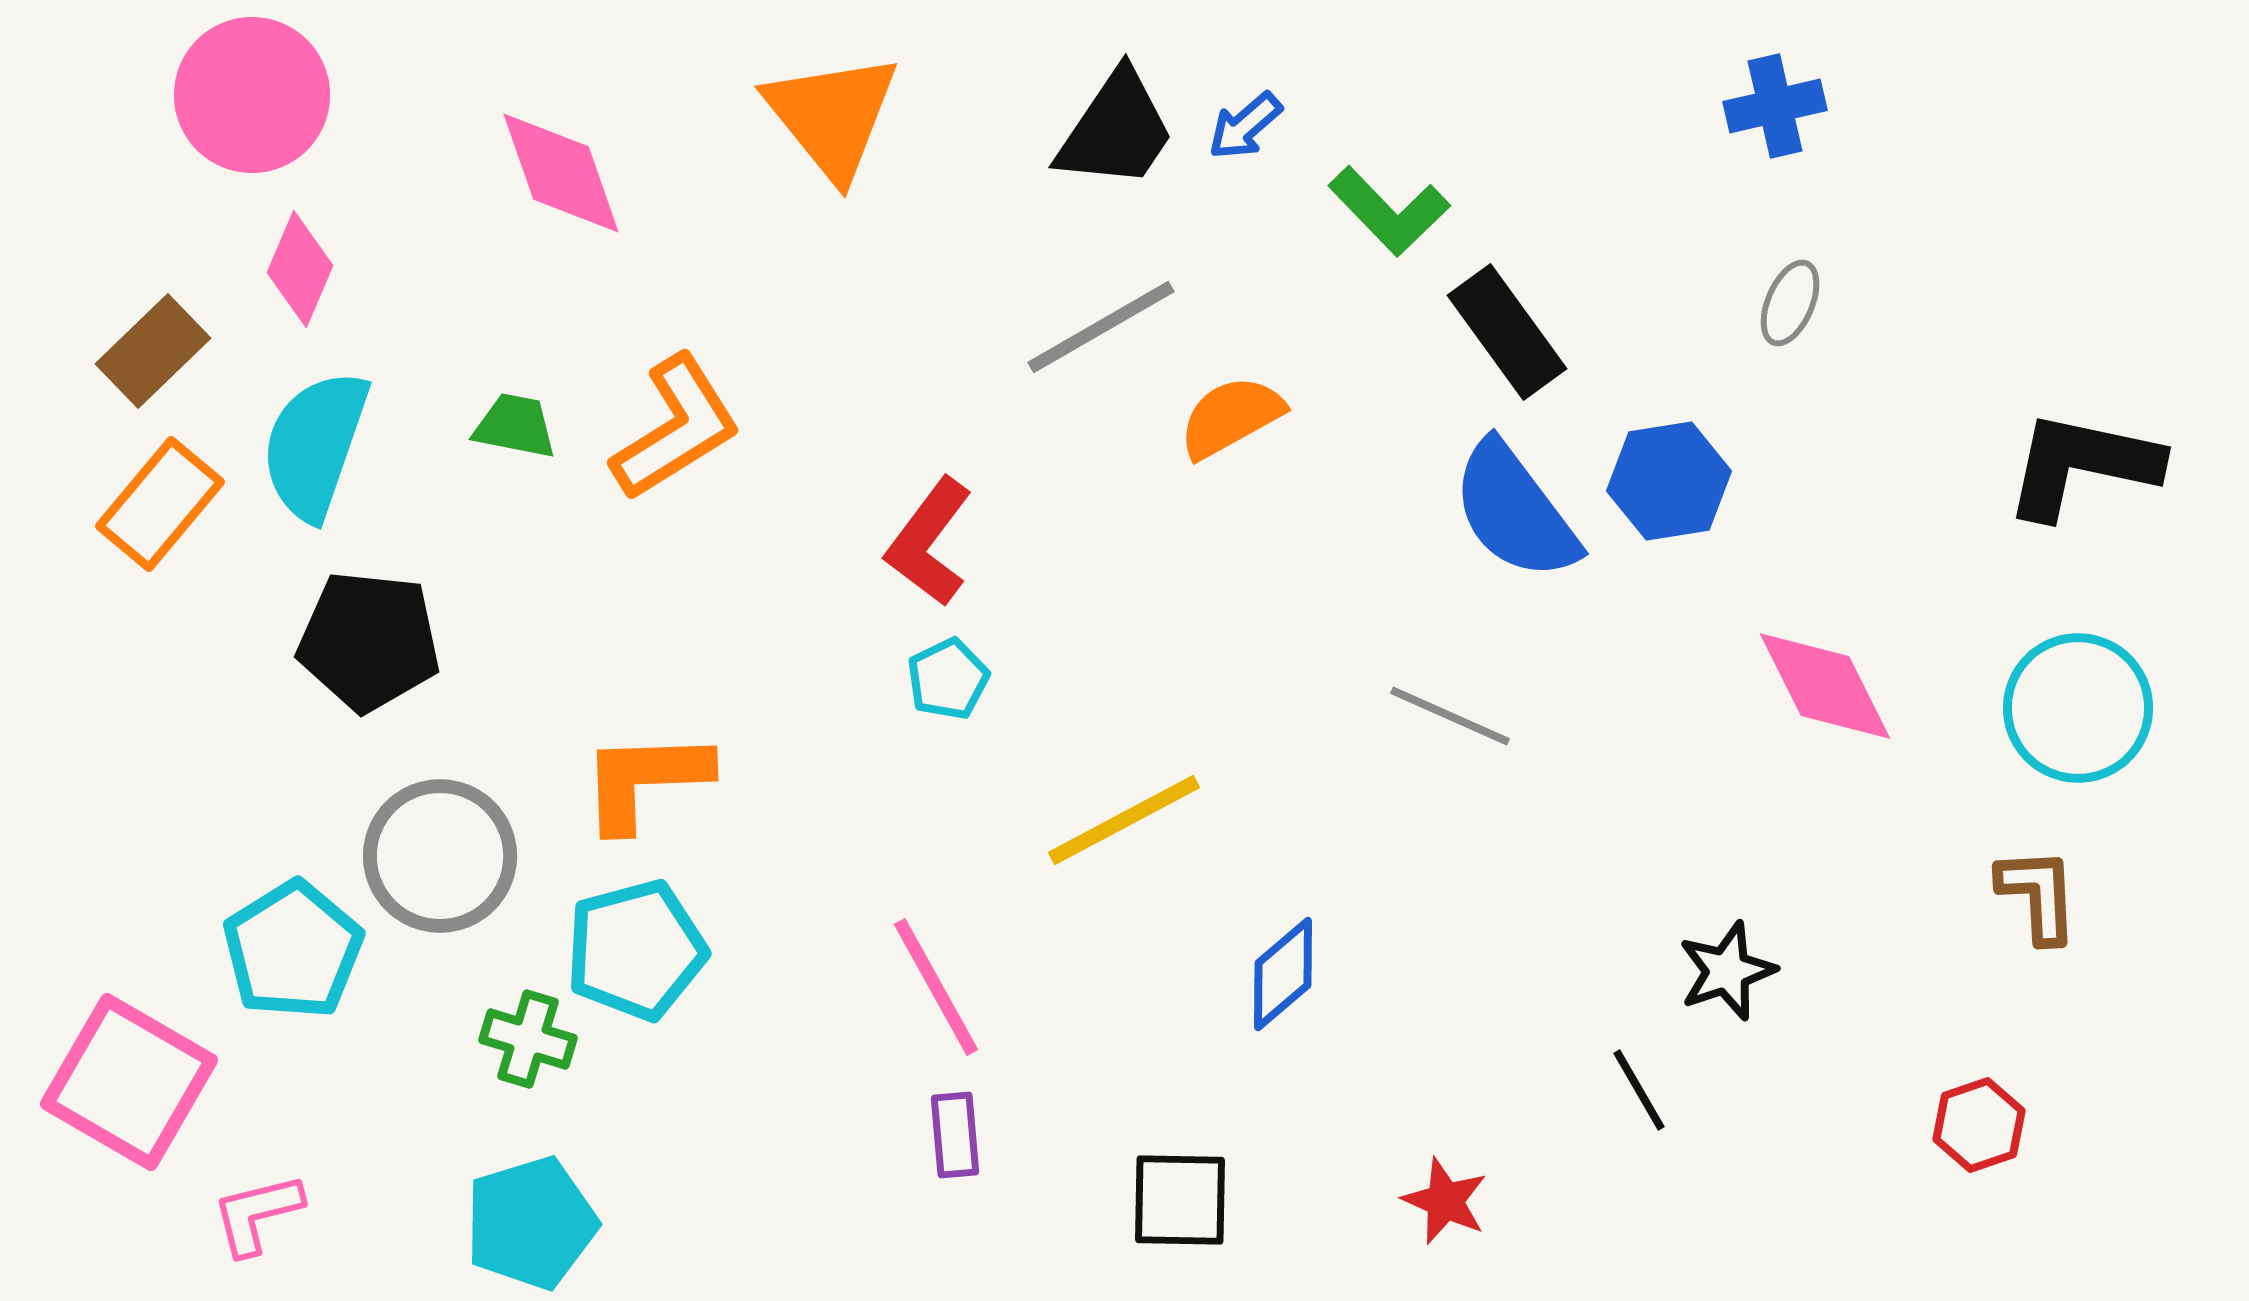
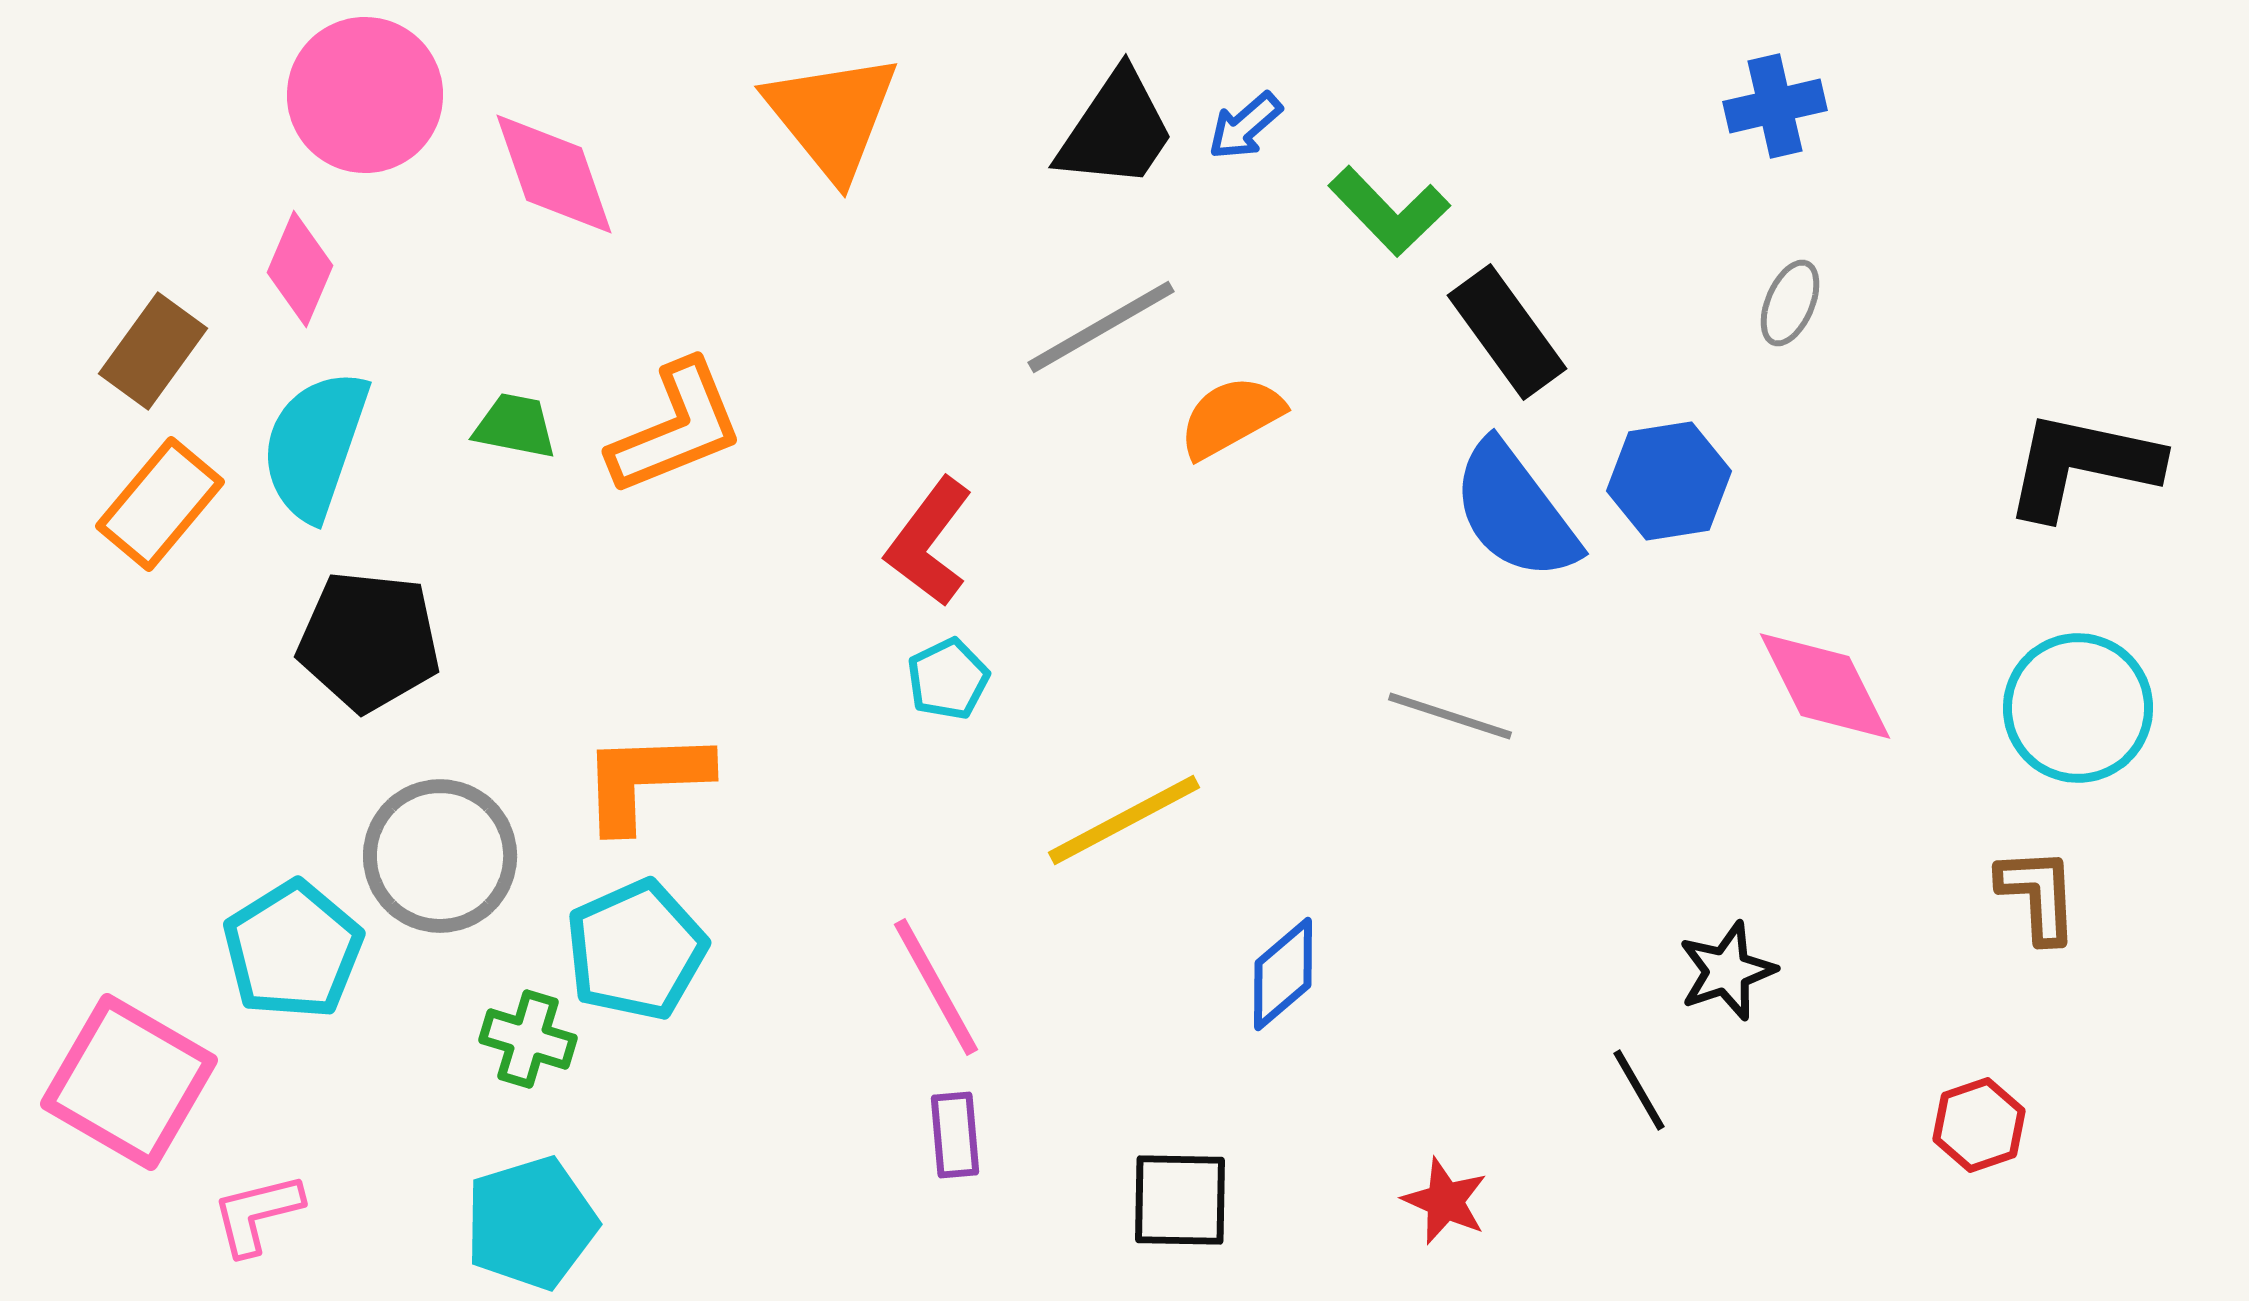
pink circle at (252, 95): moved 113 px right
pink diamond at (561, 173): moved 7 px left, 1 px down
brown rectangle at (153, 351): rotated 10 degrees counterclockwise
orange L-shape at (676, 428): rotated 10 degrees clockwise
gray line at (1450, 716): rotated 6 degrees counterclockwise
cyan pentagon at (636, 950): rotated 9 degrees counterclockwise
